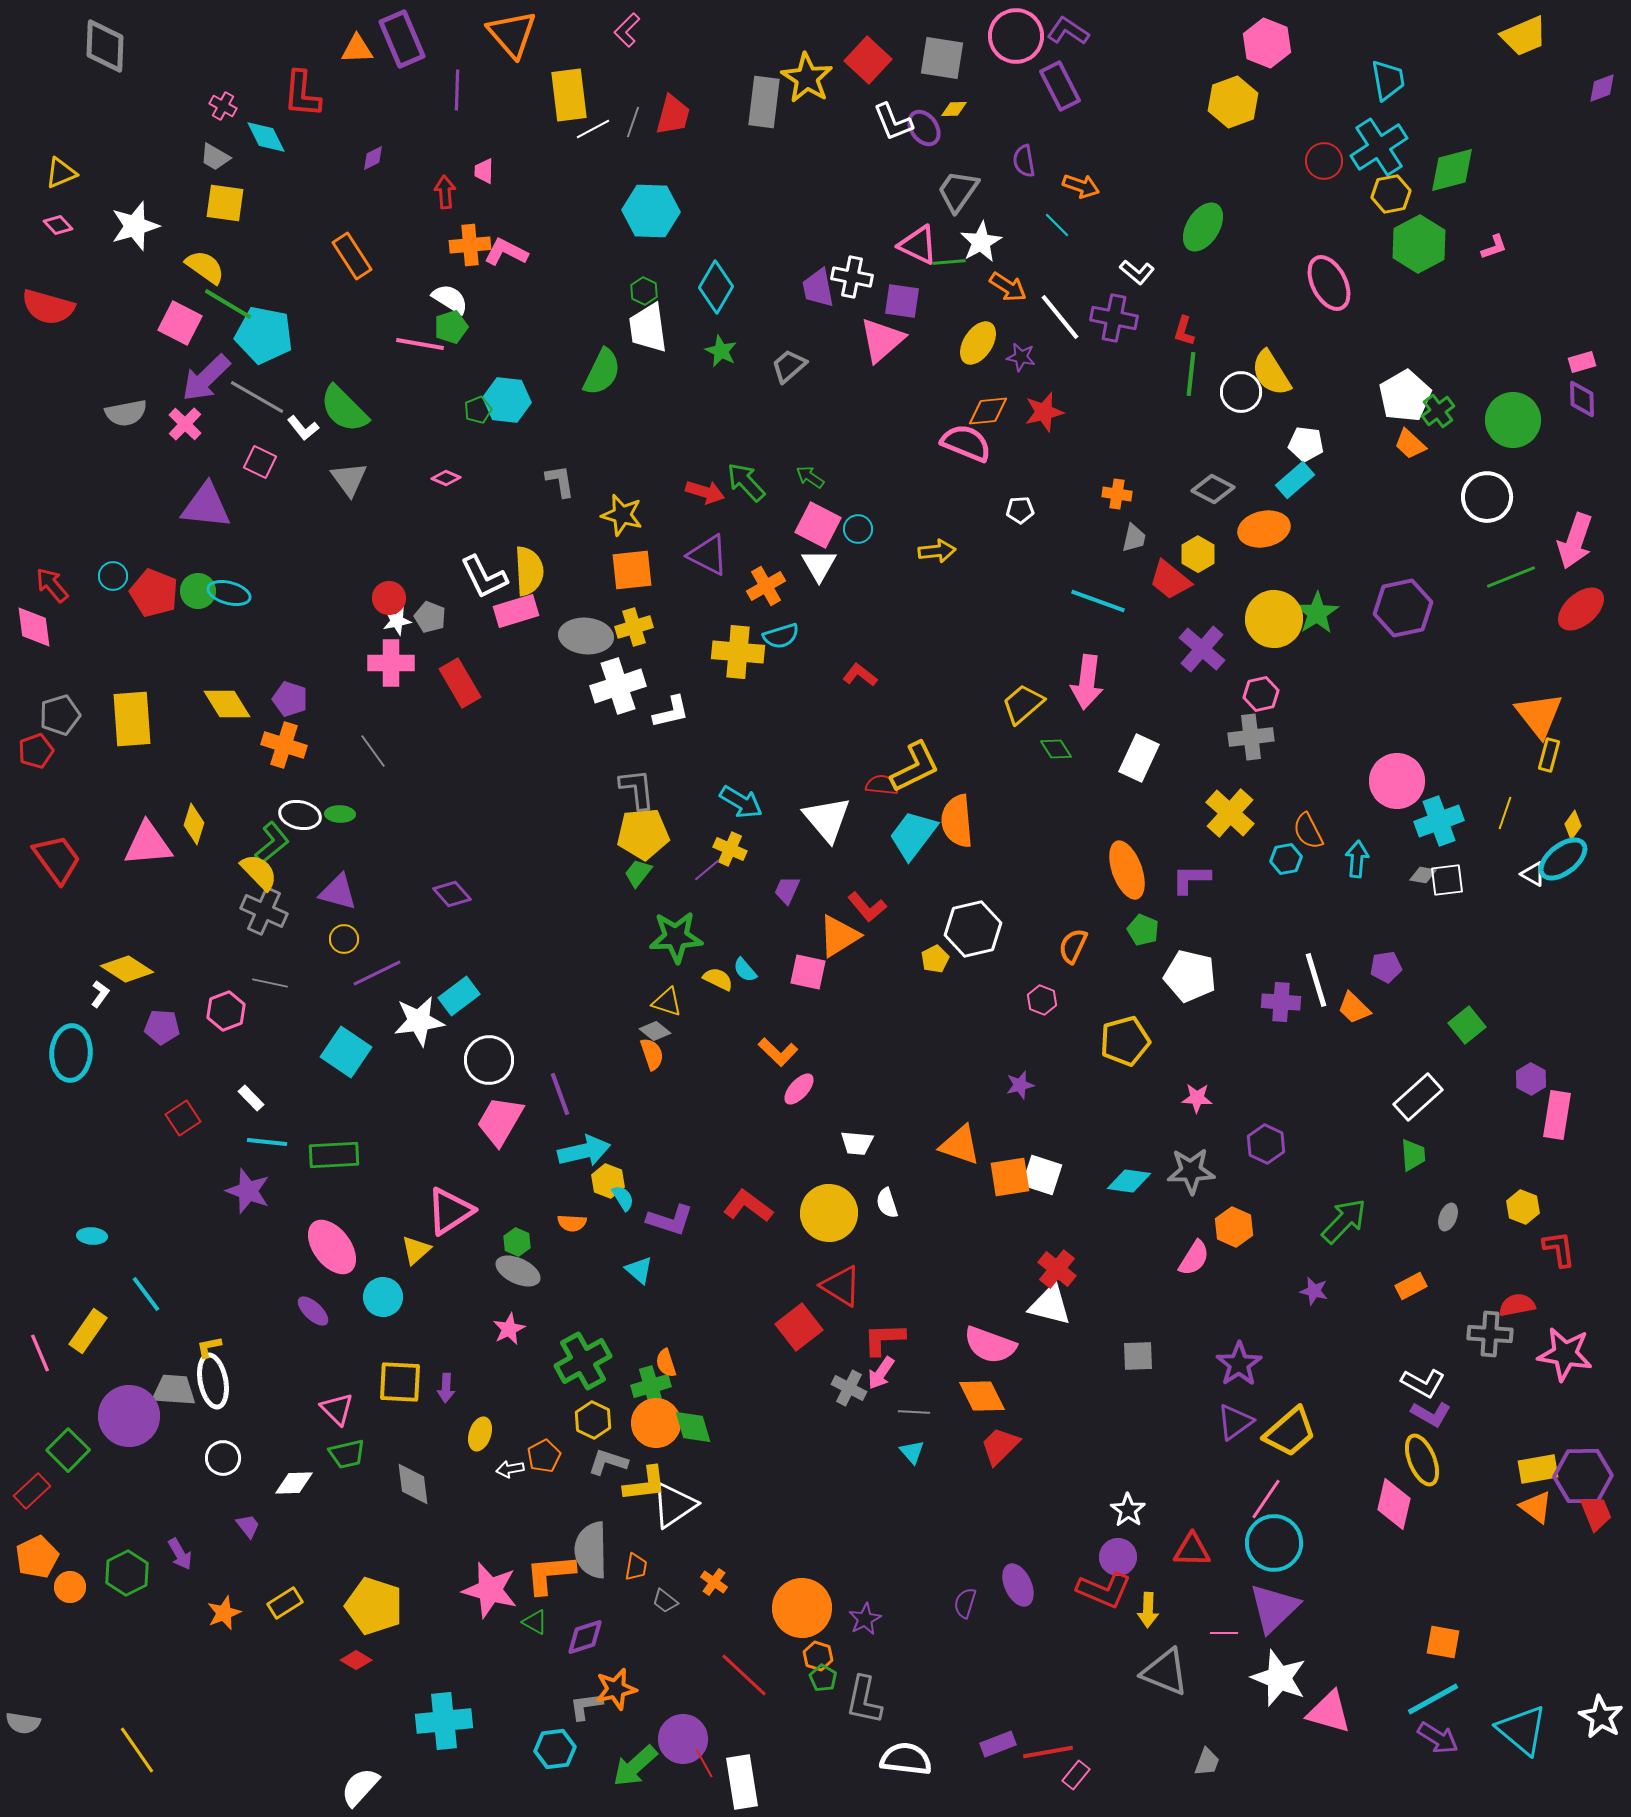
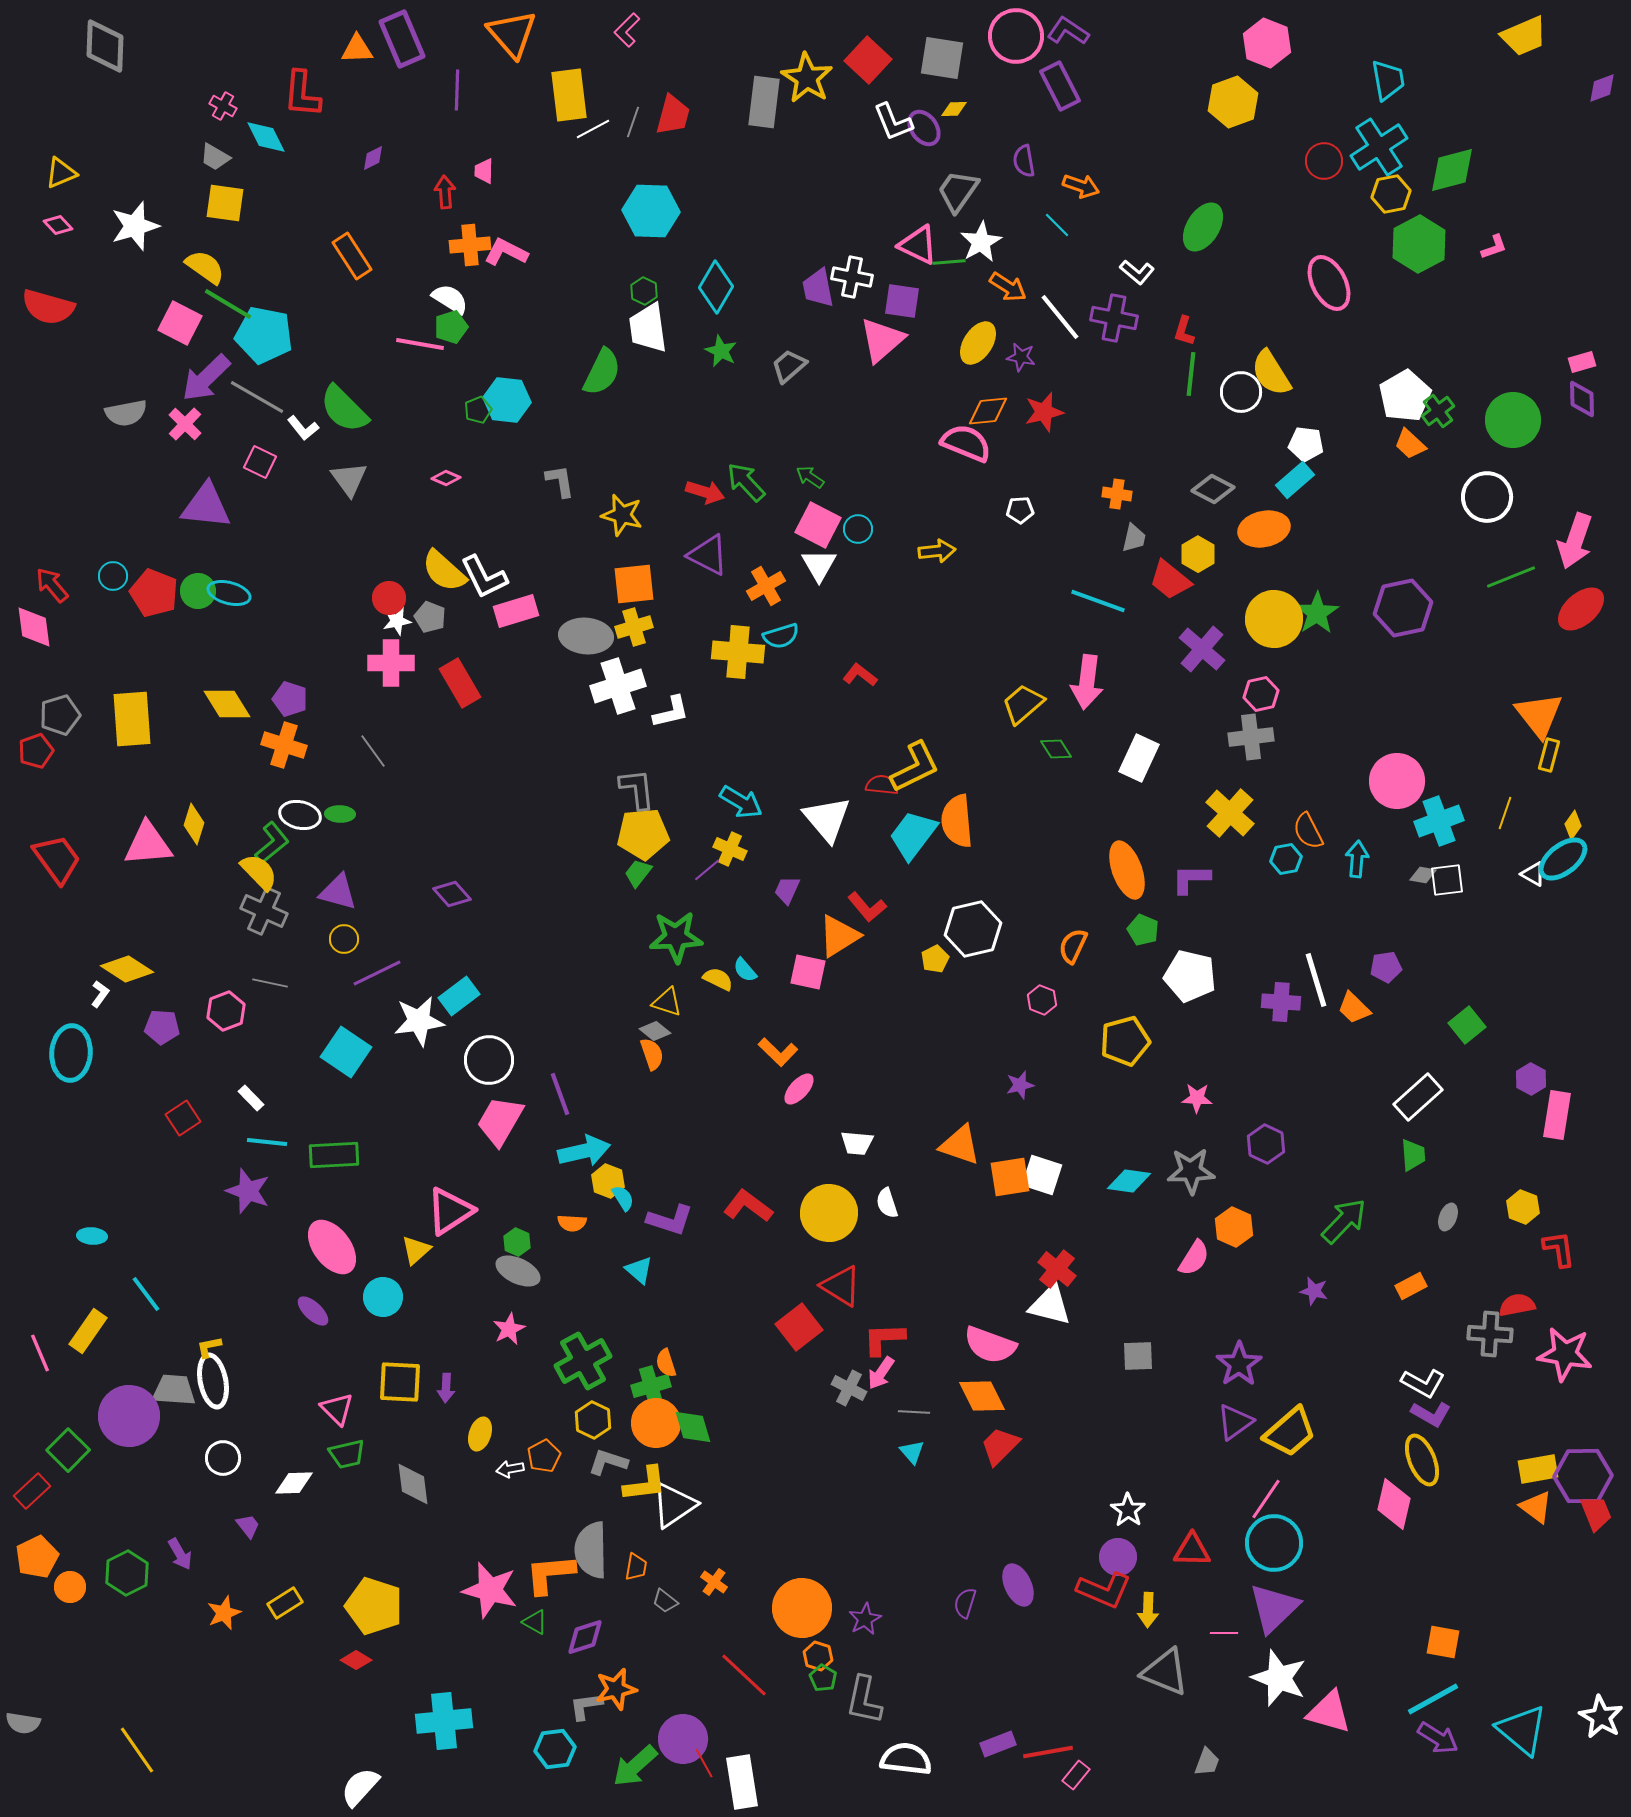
orange square at (632, 570): moved 2 px right, 14 px down
yellow semicircle at (529, 571): moved 85 px left; rotated 135 degrees clockwise
